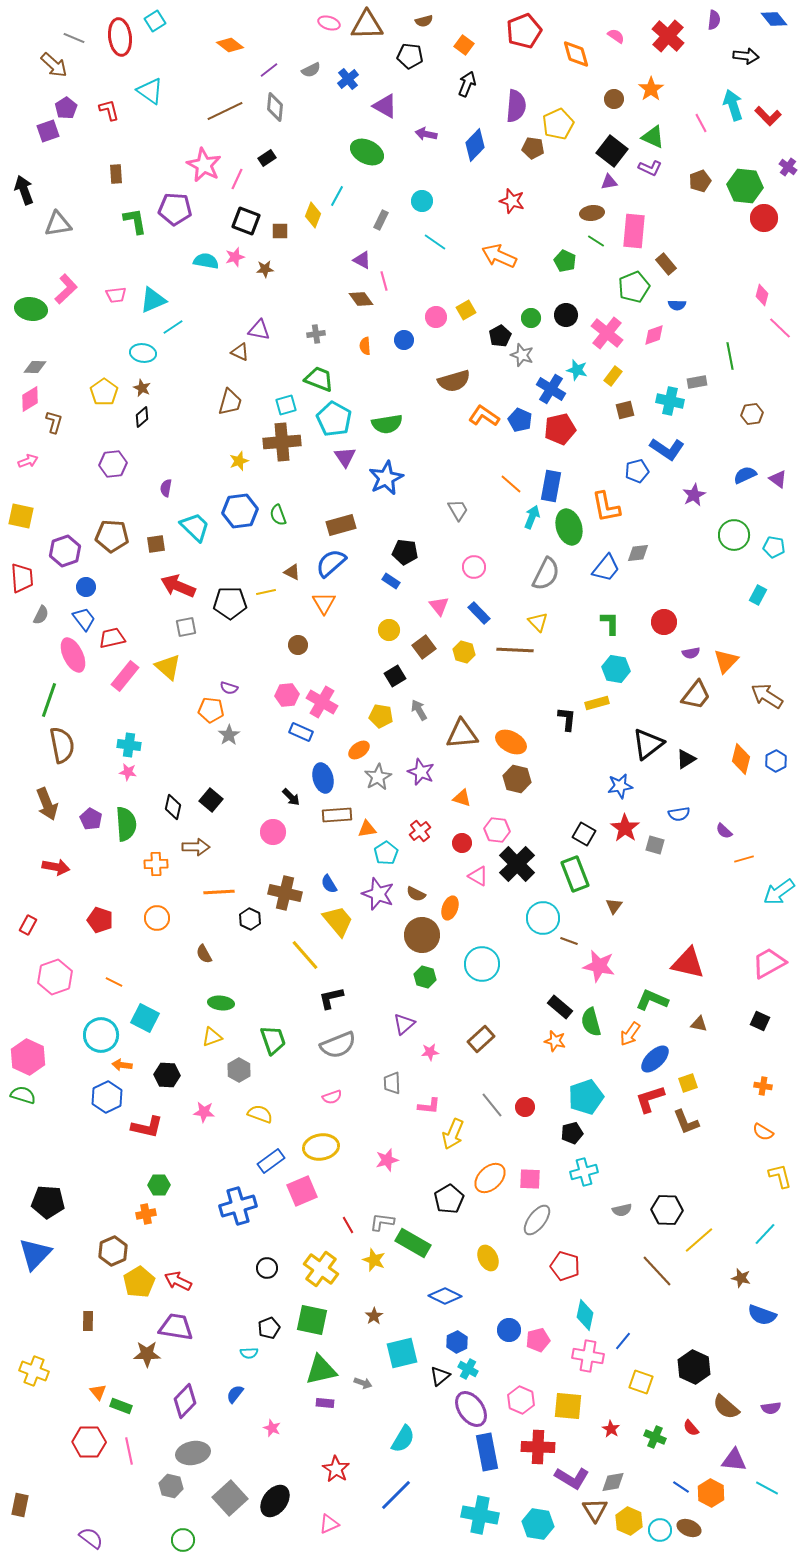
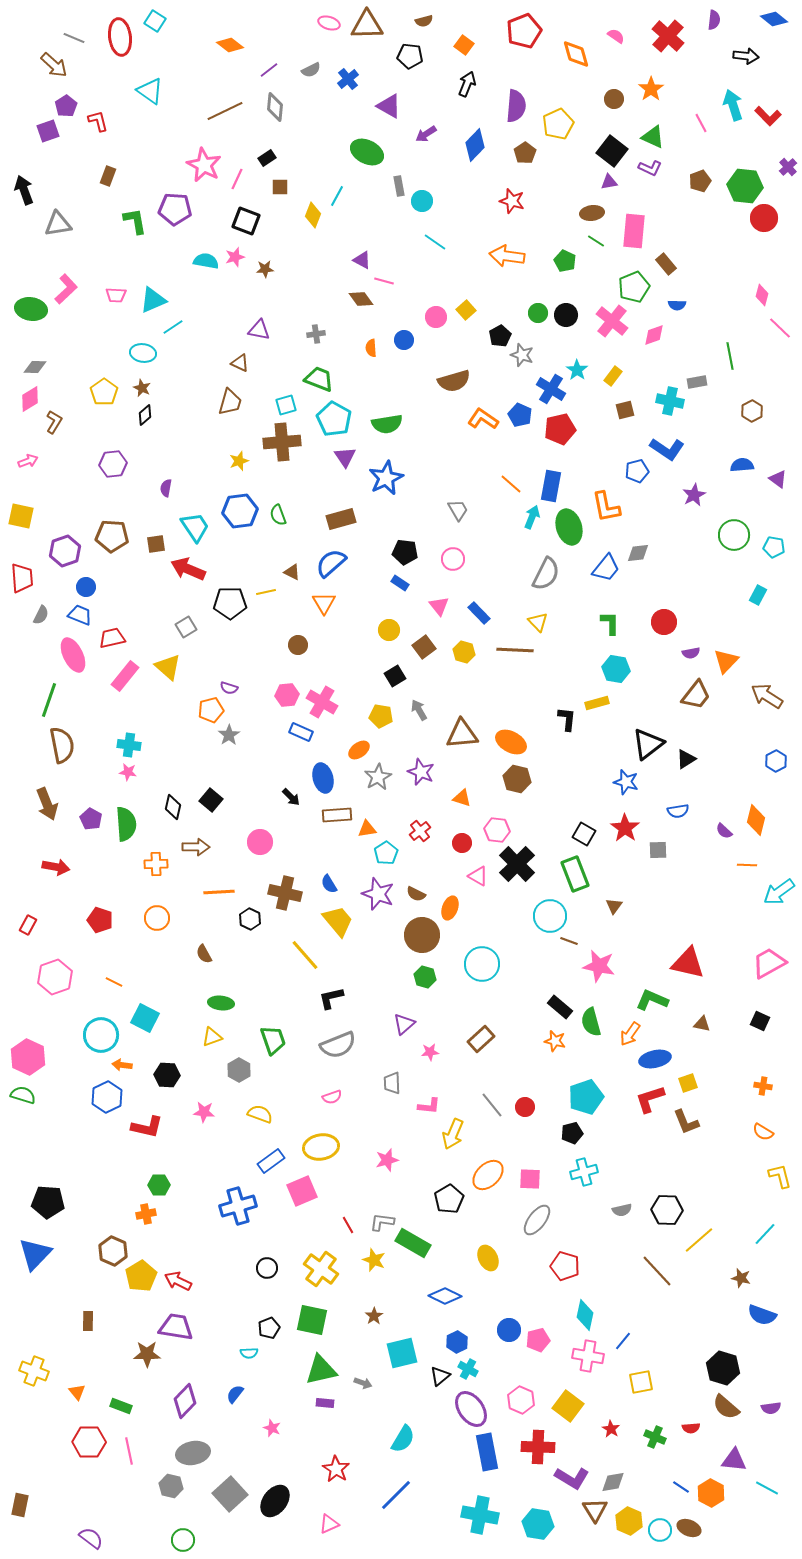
blue diamond at (774, 19): rotated 12 degrees counterclockwise
cyan square at (155, 21): rotated 25 degrees counterclockwise
purple triangle at (385, 106): moved 4 px right
purple pentagon at (66, 108): moved 2 px up
red L-shape at (109, 110): moved 11 px left, 11 px down
purple arrow at (426, 134): rotated 45 degrees counterclockwise
brown pentagon at (533, 148): moved 8 px left, 5 px down; rotated 30 degrees clockwise
purple cross at (788, 167): rotated 12 degrees clockwise
brown rectangle at (116, 174): moved 8 px left, 2 px down; rotated 24 degrees clockwise
gray rectangle at (381, 220): moved 18 px right, 34 px up; rotated 36 degrees counterclockwise
brown square at (280, 231): moved 44 px up
orange arrow at (499, 256): moved 8 px right; rotated 16 degrees counterclockwise
pink line at (384, 281): rotated 60 degrees counterclockwise
pink trapezoid at (116, 295): rotated 10 degrees clockwise
yellow square at (466, 310): rotated 12 degrees counterclockwise
green circle at (531, 318): moved 7 px right, 5 px up
pink cross at (607, 333): moved 5 px right, 12 px up
orange semicircle at (365, 346): moved 6 px right, 2 px down
brown triangle at (240, 352): moved 11 px down
cyan star at (577, 370): rotated 20 degrees clockwise
brown hexagon at (752, 414): moved 3 px up; rotated 20 degrees counterclockwise
orange L-shape at (484, 416): moved 1 px left, 3 px down
black diamond at (142, 417): moved 3 px right, 2 px up
blue pentagon at (520, 420): moved 5 px up
brown L-shape at (54, 422): rotated 15 degrees clockwise
blue semicircle at (745, 475): moved 3 px left, 10 px up; rotated 20 degrees clockwise
brown rectangle at (341, 525): moved 6 px up
cyan trapezoid at (195, 527): rotated 12 degrees clockwise
pink circle at (474, 567): moved 21 px left, 8 px up
blue rectangle at (391, 581): moved 9 px right, 2 px down
red arrow at (178, 586): moved 10 px right, 17 px up
blue trapezoid at (84, 619): moved 4 px left, 4 px up; rotated 30 degrees counterclockwise
gray square at (186, 627): rotated 20 degrees counterclockwise
orange pentagon at (211, 710): rotated 20 degrees counterclockwise
orange diamond at (741, 759): moved 15 px right, 61 px down
blue star at (620, 786): moved 6 px right, 4 px up; rotated 25 degrees clockwise
blue semicircle at (679, 814): moved 1 px left, 3 px up
pink circle at (273, 832): moved 13 px left, 10 px down
gray square at (655, 845): moved 3 px right, 5 px down; rotated 18 degrees counterclockwise
orange line at (744, 859): moved 3 px right, 6 px down; rotated 18 degrees clockwise
cyan circle at (543, 918): moved 7 px right, 2 px up
brown triangle at (699, 1024): moved 3 px right
blue ellipse at (655, 1059): rotated 32 degrees clockwise
orange ellipse at (490, 1178): moved 2 px left, 3 px up
brown hexagon at (113, 1251): rotated 12 degrees counterclockwise
yellow pentagon at (139, 1282): moved 2 px right, 6 px up
black hexagon at (694, 1367): moved 29 px right, 1 px down; rotated 8 degrees counterclockwise
yellow square at (641, 1382): rotated 30 degrees counterclockwise
orange triangle at (98, 1392): moved 21 px left
yellow square at (568, 1406): rotated 32 degrees clockwise
red semicircle at (691, 1428): rotated 54 degrees counterclockwise
gray square at (230, 1498): moved 4 px up
